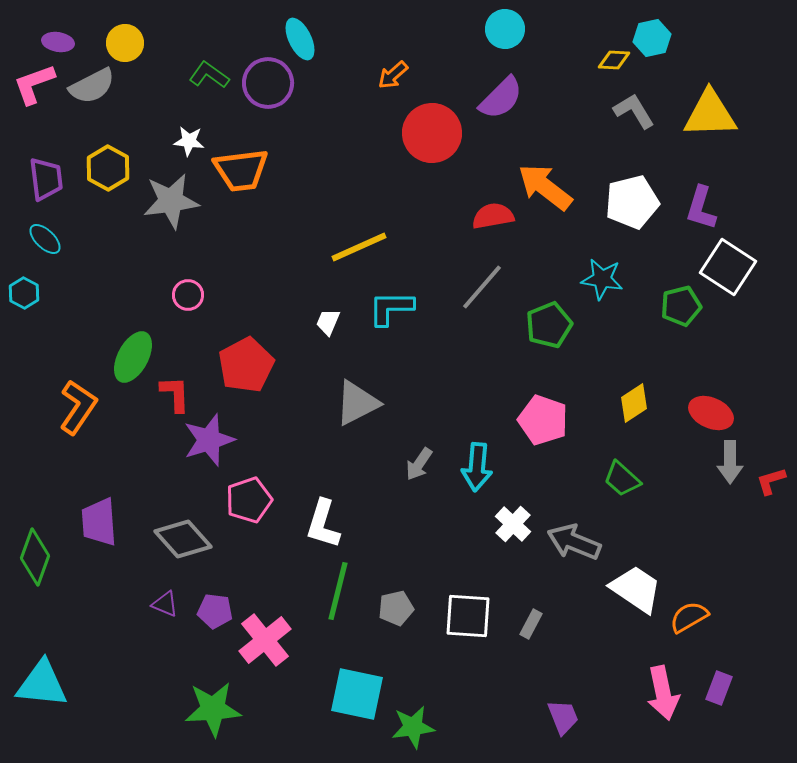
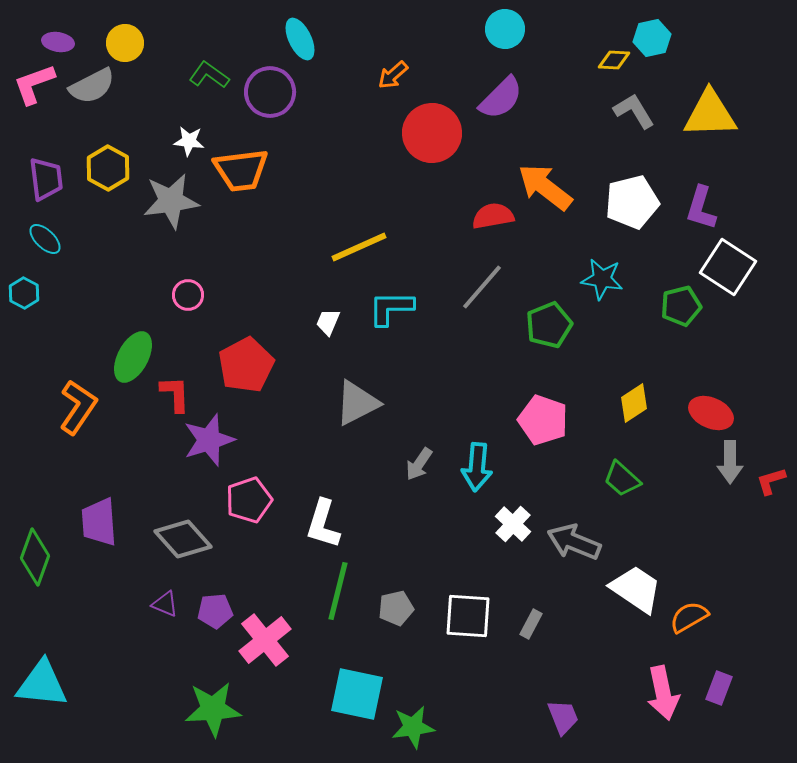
purple circle at (268, 83): moved 2 px right, 9 px down
purple pentagon at (215, 611): rotated 12 degrees counterclockwise
